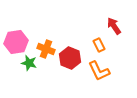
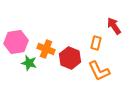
orange rectangle: moved 3 px left, 2 px up; rotated 40 degrees clockwise
